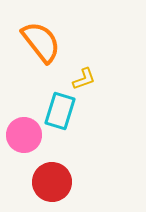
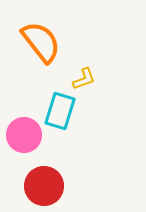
red circle: moved 8 px left, 4 px down
